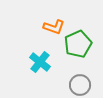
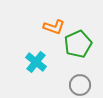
cyan cross: moved 4 px left
